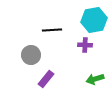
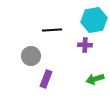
gray circle: moved 1 px down
purple rectangle: rotated 18 degrees counterclockwise
